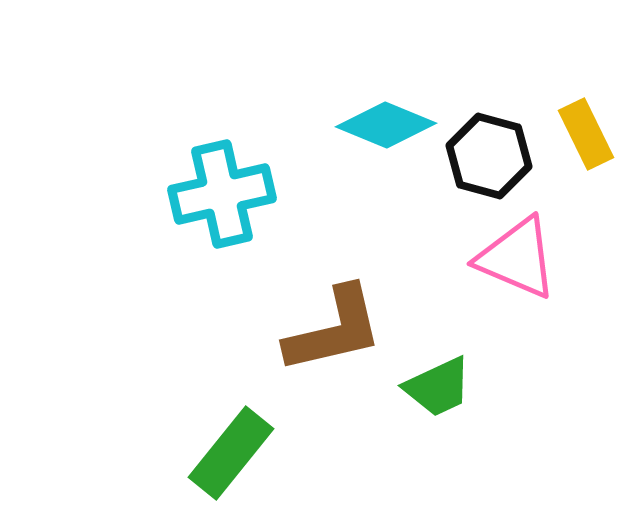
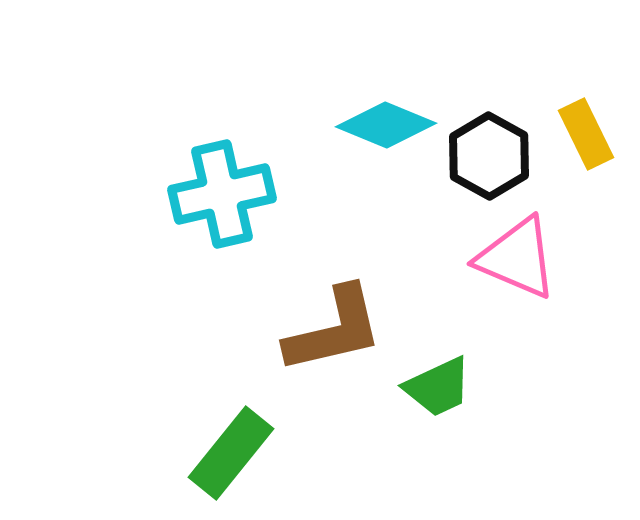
black hexagon: rotated 14 degrees clockwise
